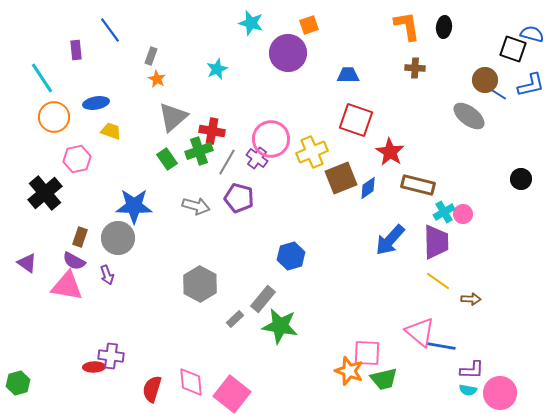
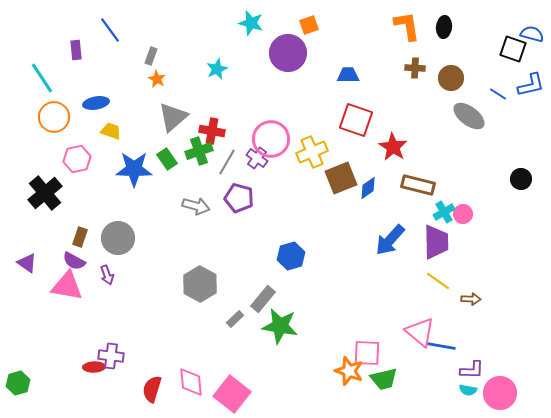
brown circle at (485, 80): moved 34 px left, 2 px up
red star at (390, 152): moved 3 px right, 5 px up
blue star at (134, 206): moved 37 px up
